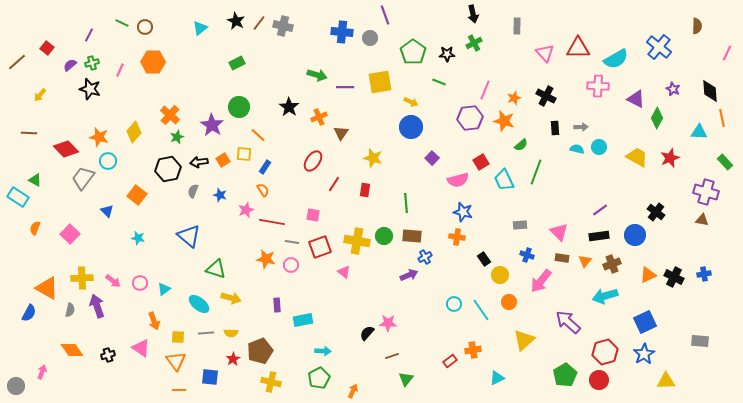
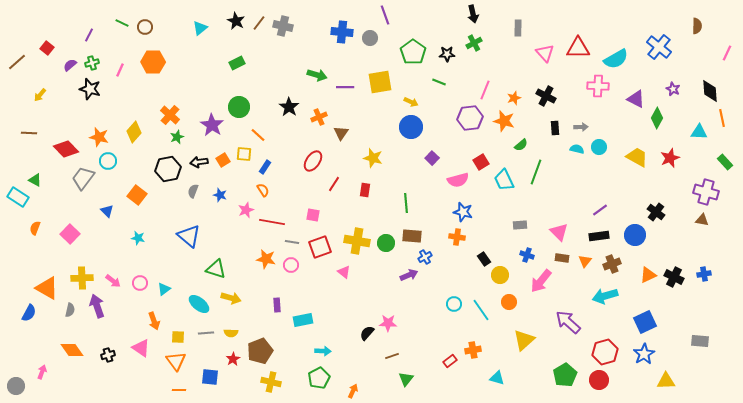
gray rectangle at (517, 26): moved 1 px right, 2 px down
green circle at (384, 236): moved 2 px right, 7 px down
cyan triangle at (497, 378): rotated 42 degrees clockwise
